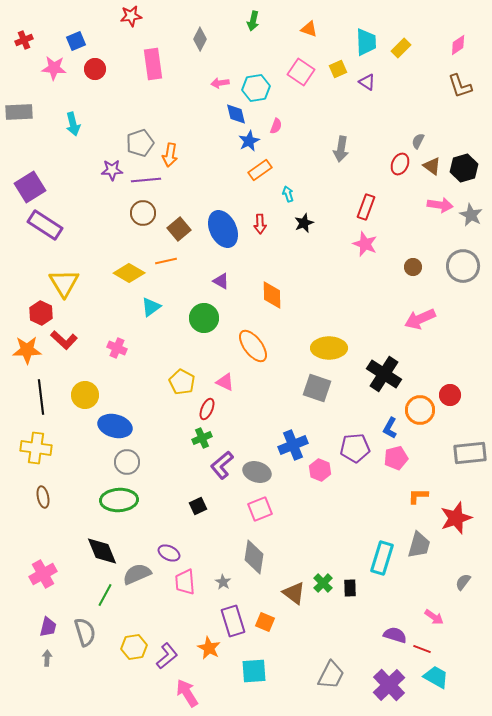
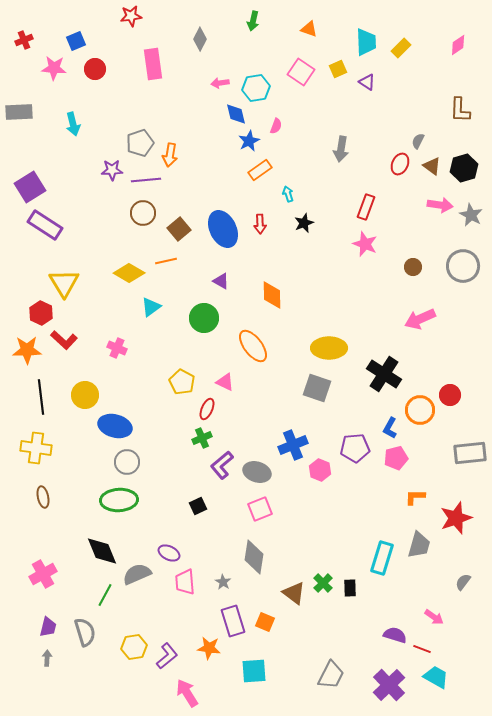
brown L-shape at (460, 86): moved 24 px down; rotated 20 degrees clockwise
orange L-shape at (418, 496): moved 3 px left, 1 px down
orange star at (209, 648): rotated 20 degrees counterclockwise
